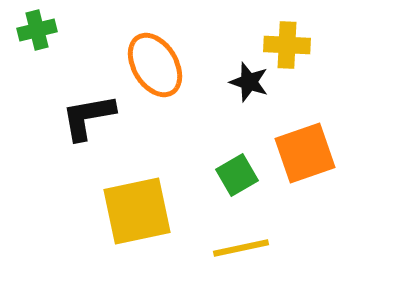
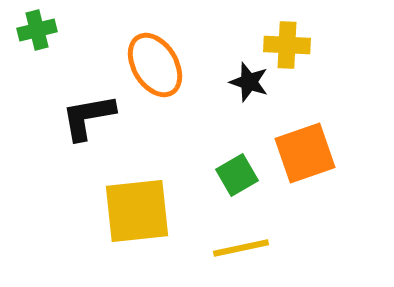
yellow square: rotated 6 degrees clockwise
